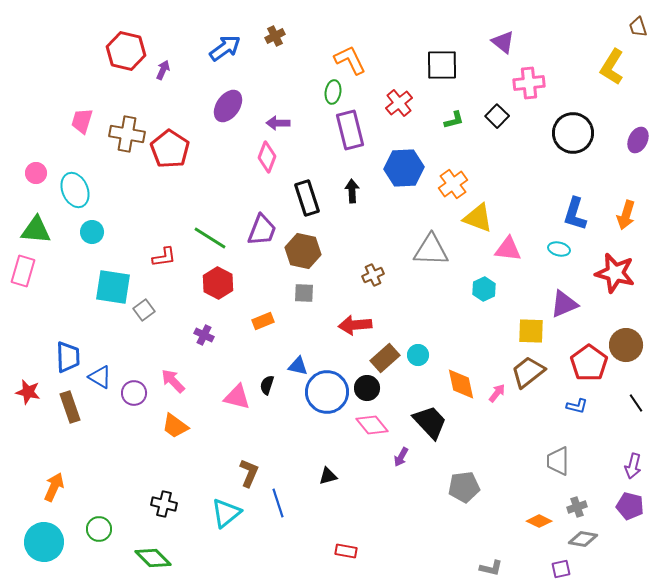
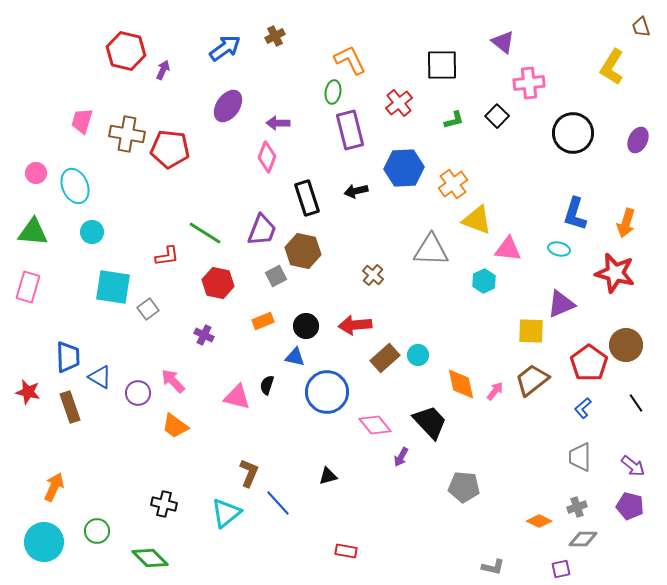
brown trapezoid at (638, 27): moved 3 px right
red pentagon at (170, 149): rotated 27 degrees counterclockwise
cyan ellipse at (75, 190): moved 4 px up
black arrow at (352, 191): moved 4 px right; rotated 100 degrees counterclockwise
orange arrow at (626, 215): moved 8 px down
yellow triangle at (478, 218): moved 1 px left, 2 px down
green triangle at (36, 230): moved 3 px left, 2 px down
green line at (210, 238): moved 5 px left, 5 px up
red L-shape at (164, 257): moved 3 px right, 1 px up
pink rectangle at (23, 271): moved 5 px right, 16 px down
brown cross at (373, 275): rotated 25 degrees counterclockwise
red hexagon at (218, 283): rotated 16 degrees counterclockwise
cyan hexagon at (484, 289): moved 8 px up
gray square at (304, 293): moved 28 px left, 17 px up; rotated 30 degrees counterclockwise
purple triangle at (564, 304): moved 3 px left
gray square at (144, 310): moved 4 px right, 1 px up
blue triangle at (298, 366): moved 3 px left, 9 px up
brown trapezoid at (528, 372): moved 4 px right, 8 px down
black circle at (367, 388): moved 61 px left, 62 px up
purple circle at (134, 393): moved 4 px right
pink arrow at (497, 393): moved 2 px left, 2 px up
blue L-shape at (577, 406): moved 6 px right, 2 px down; rotated 125 degrees clockwise
pink diamond at (372, 425): moved 3 px right
gray trapezoid at (558, 461): moved 22 px right, 4 px up
purple arrow at (633, 466): rotated 65 degrees counterclockwise
gray pentagon at (464, 487): rotated 12 degrees clockwise
blue line at (278, 503): rotated 24 degrees counterclockwise
green circle at (99, 529): moved 2 px left, 2 px down
gray diamond at (583, 539): rotated 8 degrees counterclockwise
green diamond at (153, 558): moved 3 px left
gray L-shape at (491, 568): moved 2 px right, 1 px up
